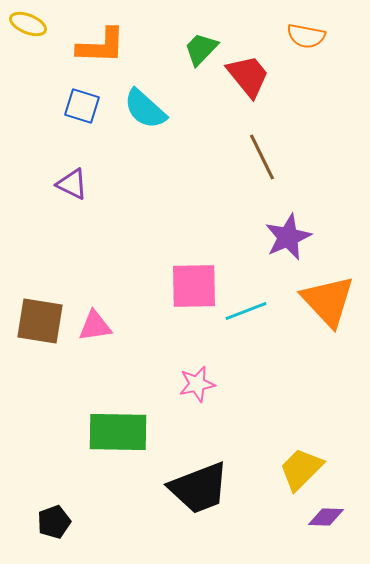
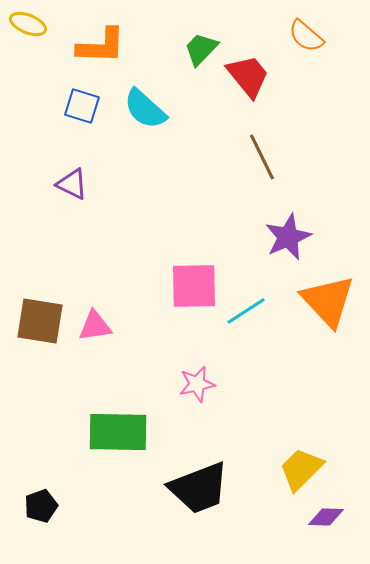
orange semicircle: rotated 30 degrees clockwise
cyan line: rotated 12 degrees counterclockwise
black pentagon: moved 13 px left, 16 px up
